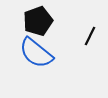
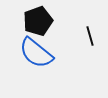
black line: rotated 42 degrees counterclockwise
